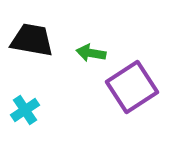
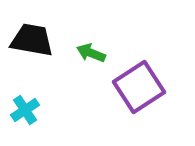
green arrow: rotated 12 degrees clockwise
purple square: moved 7 px right
